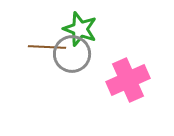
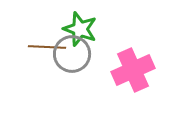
pink cross: moved 5 px right, 10 px up
